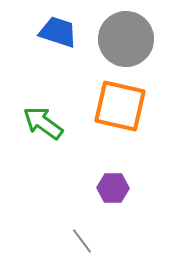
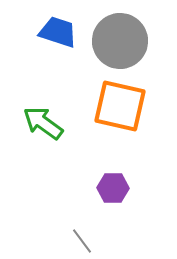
gray circle: moved 6 px left, 2 px down
